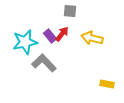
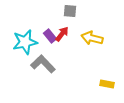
gray L-shape: moved 1 px left, 1 px down
